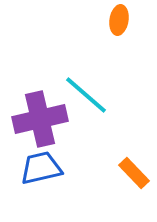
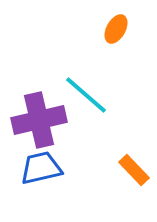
orange ellipse: moved 3 px left, 9 px down; rotated 20 degrees clockwise
purple cross: moved 1 px left, 1 px down
orange rectangle: moved 3 px up
